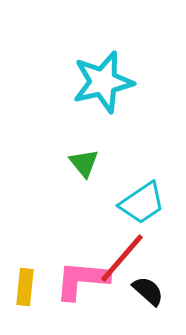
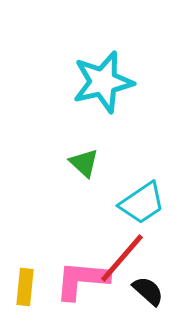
green triangle: rotated 8 degrees counterclockwise
